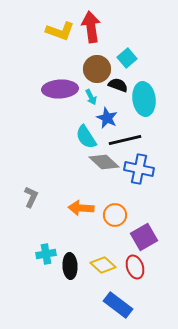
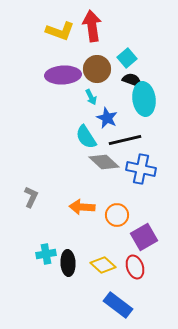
red arrow: moved 1 px right, 1 px up
black semicircle: moved 14 px right, 5 px up
purple ellipse: moved 3 px right, 14 px up
blue cross: moved 2 px right
orange arrow: moved 1 px right, 1 px up
orange circle: moved 2 px right
black ellipse: moved 2 px left, 3 px up
